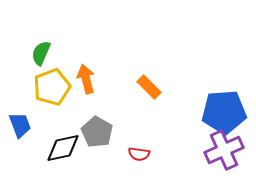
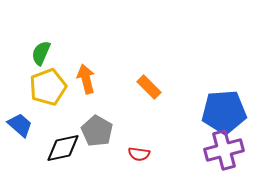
yellow pentagon: moved 4 px left
blue trapezoid: rotated 28 degrees counterclockwise
gray pentagon: moved 1 px up
purple cross: rotated 9 degrees clockwise
